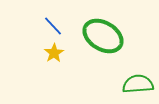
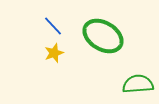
yellow star: rotated 12 degrees clockwise
